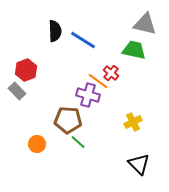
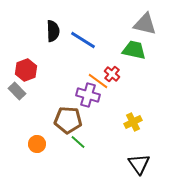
black semicircle: moved 2 px left
red cross: moved 1 px right, 1 px down
black triangle: rotated 10 degrees clockwise
